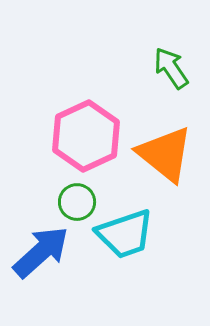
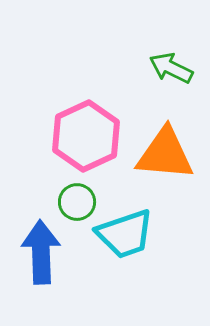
green arrow: rotated 30 degrees counterclockwise
orange triangle: rotated 34 degrees counterclockwise
blue arrow: rotated 50 degrees counterclockwise
